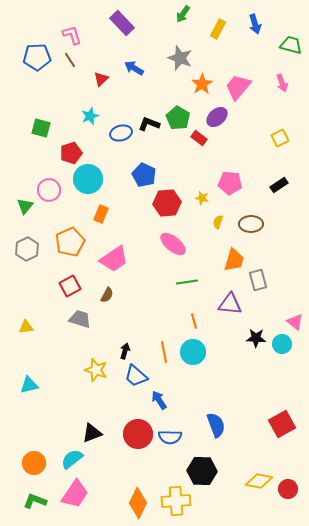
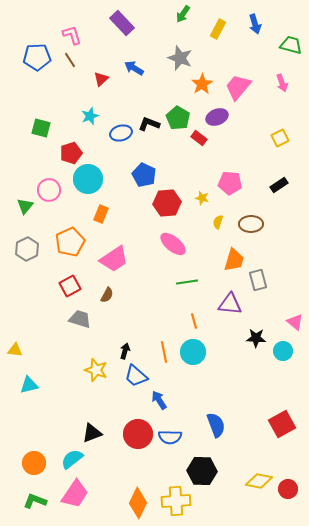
purple ellipse at (217, 117): rotated 20 degrees clockwise
yellow triangle at (26, 327): moved 11 px left, 23 px down; rotated 14 degrees clockwise
cyan circle at (282, 344): moved 1 px right, 7 px down
